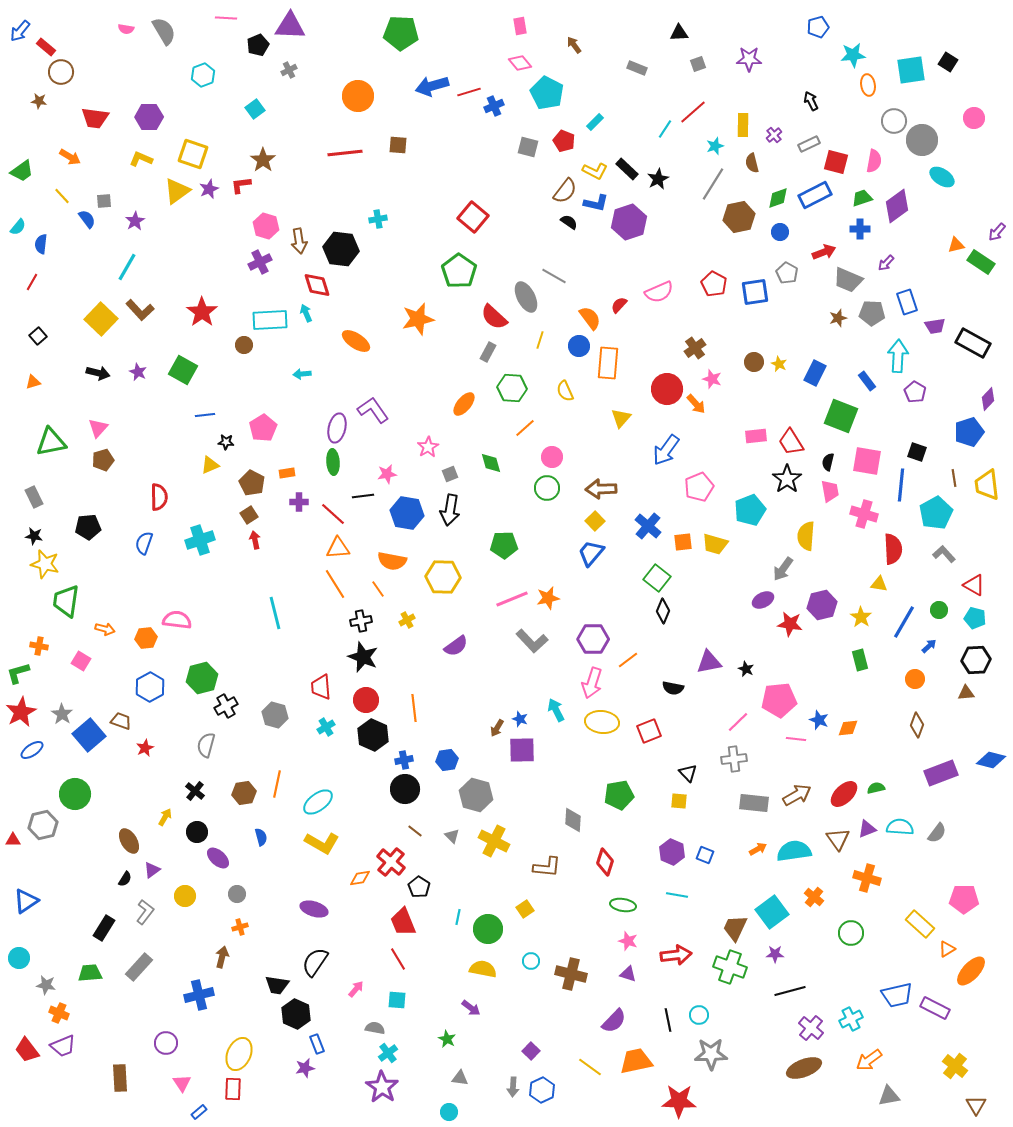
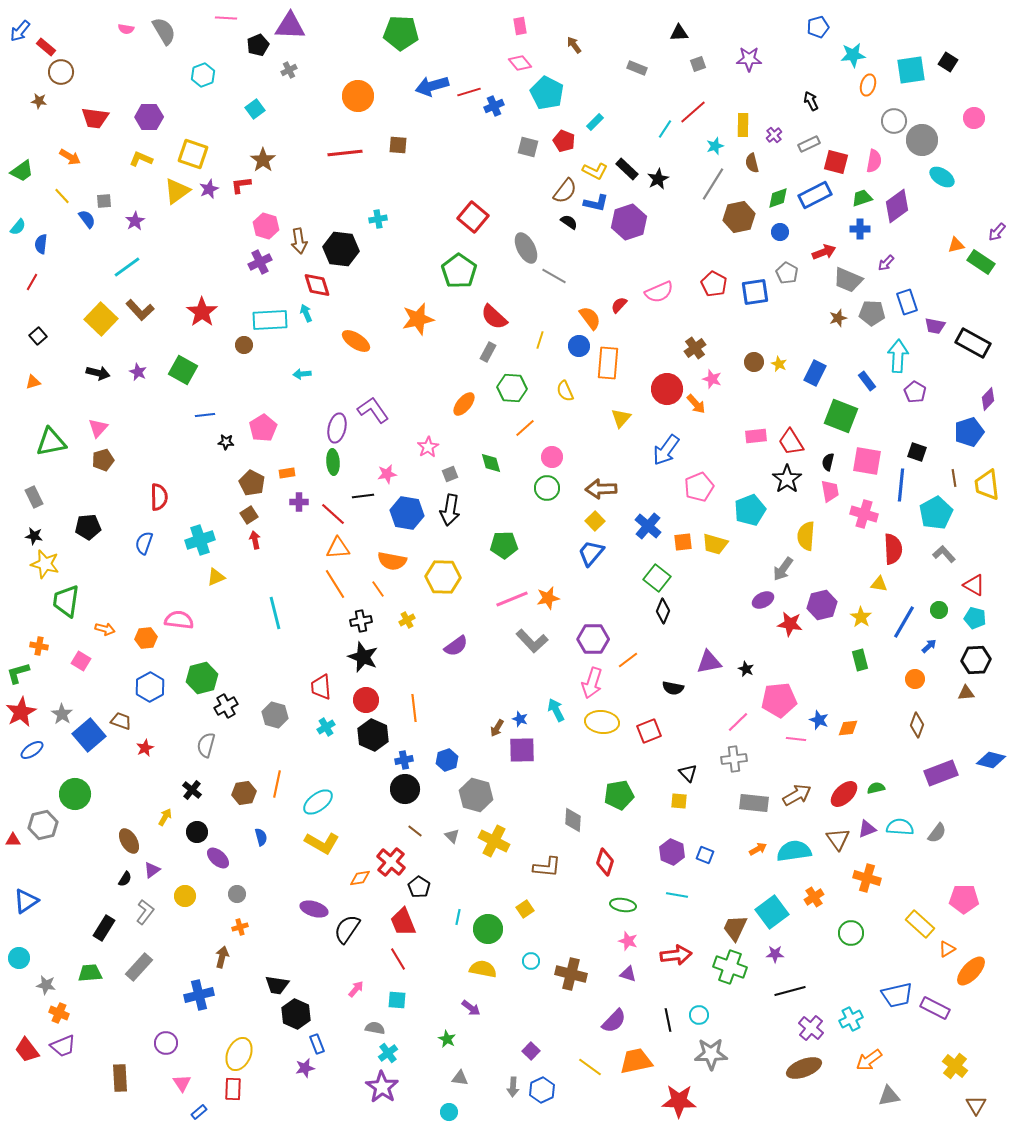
orange ellipse at (868, 85): rotated 25 degrees clockwise
cyan line at (127, 267): rotated 24 degrees clockwise
gray ellipse at (526, 297): moved 49 px up
purple trapezoid at (935, 326): rotated 20 degrees clockwise
yellow triangle at (210, 465): moved 6 px right, 112 px down
pink semicircle at (177, 620): moved 2 px right
blue hexagon at (447, 760): rotated 10 degrees counterclockwise
black cross at (195, 791): moved 3 px left, 1 px up
orange cross at (814, 897): rotated 18 degrees clockwise
black semicircle at (315, 962): moved 32 px right, 33 px up
